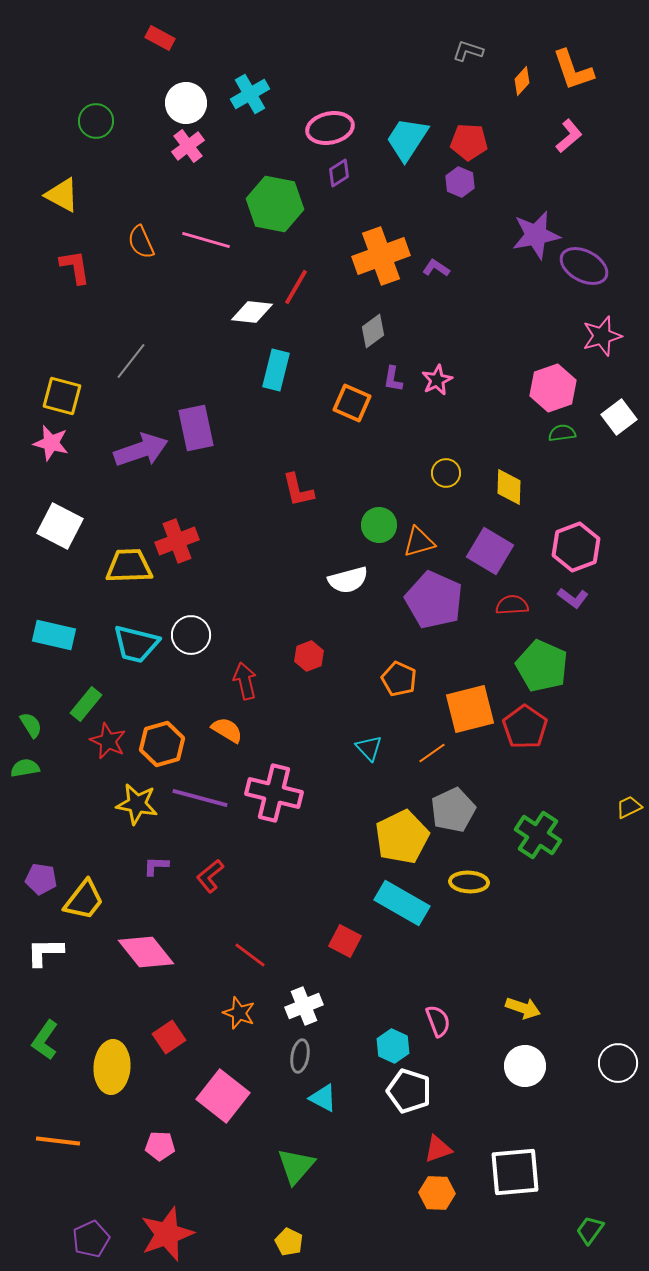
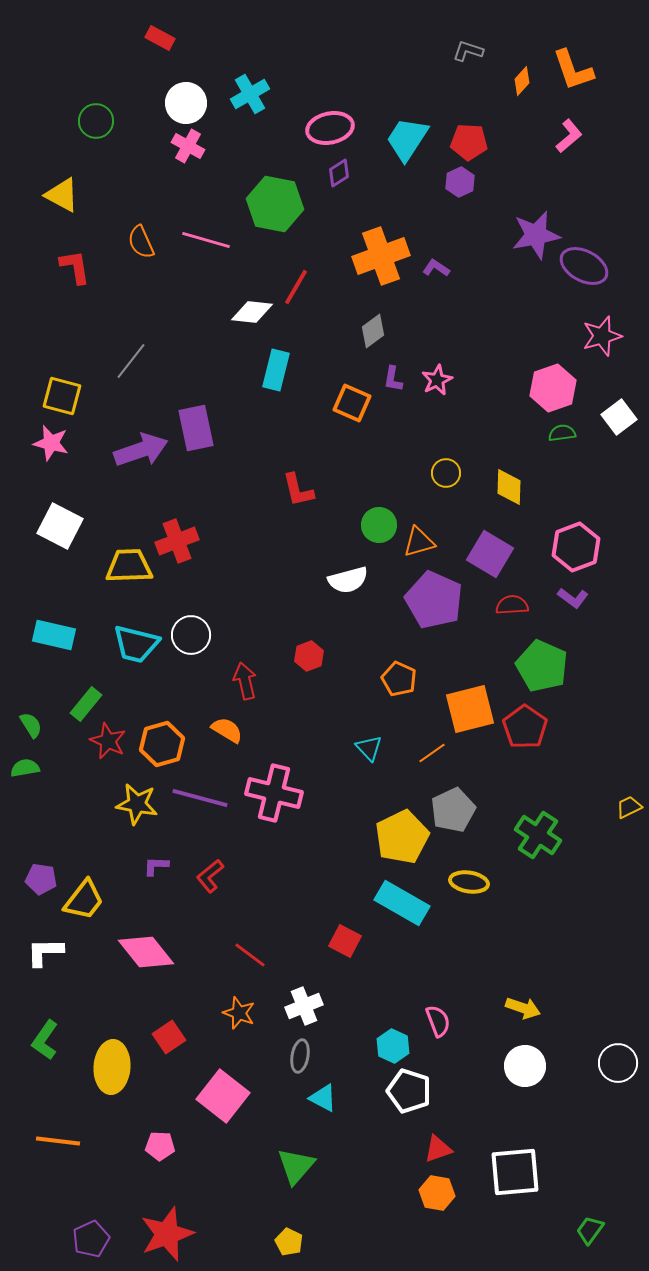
pink cross at (188, 146): rotated 24 degrees counterclockwise
purple hexagon at (460, 182): rotated 12 degrees clockwise
purple square at (490, 551): moved 3 px down
yellow ellipse at (469, 882): rotated 6 degrees clockwise
orange hexagon at (437, 1193): rotated 8 degrees clockwise
